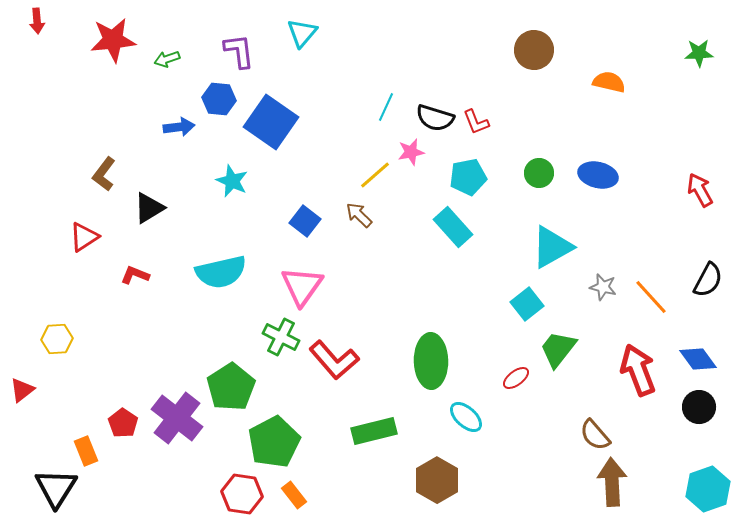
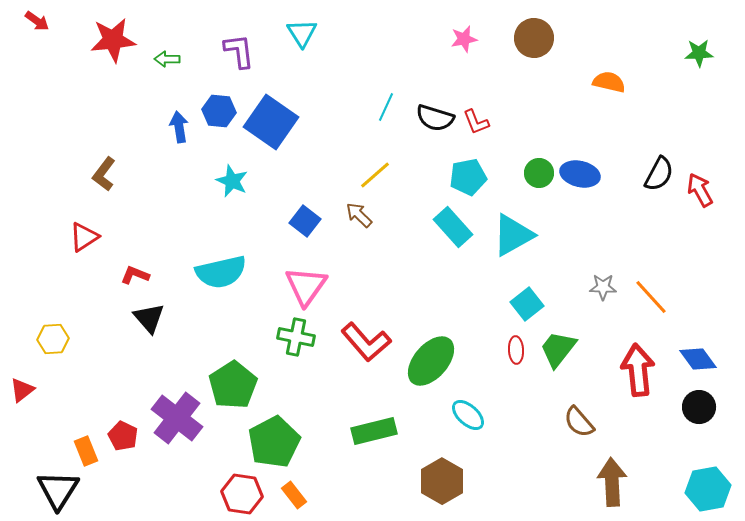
red arrow at (37, 21): rotated 50 degrees counterclockwise
cyan triangle at (302, 33): rotated 12 degrees counterclockwise
brown circle at (534, 50): moved 12 px up
green arrow at (167, 59): rotated 20 degrees clockwise
blue hexagon at (219, 99): moved 12 px down
blue arrow at (179, 127): rotated 92 degrees counterclockwise
pink star at (411, 152): moved 53 px right, 113 px up
blue ellipse at (598, 175): moved 18 px left, 1 px up
black triangle at (149, 208): moved 110 px down; rotated 40 degrees counterclockwise
cyan triangle at (552, 247): moved 39 px left, 12 px up
black semicircle at (708, 280): moved 49 px left, 106 px up
pink triangle at (302, 286): moved 4 px right
gray star at (603, 287): rotated 12 degrees counterclockwise
green cross at (281, 337): moved 15 px right; rotated 15 degrees counterclockwise
yellow hexagon at (57, 339): moved 4 px left
red L-shape at (334, 360): moved 32 px right, 18 px up
green ellipse at (431, 361): rotated 42 degrees clockwise
red arrow at (638, 370): rotated 15 degrees clockwise
red ellipse at (516, 378): moved 28 px up; rotated 56 degrees counterclockwise
green pentagon at (231, 387): moved 2 px right, 2 px up
cyan ellipse at (466, 417): moved 2 px right, 2 px up
red pentagon at (123, 423): moved 13 px down; rotated 8 degrees counterclockwise
brown semicircle at (595, 435): moved 16 px left, 13 px up
brown hexagon at (437, 480): moved 5 px right, 1 px down
black triangle at (56, 488): moved 2 px right, 2 px down
cyan hexagon at (708, 489): rotated 9 degrees clockwise
